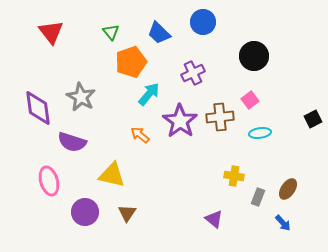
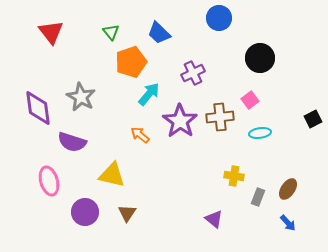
blue circle: moved 16 px right, 4 px up
black circle: moved 6 px right, 2 px down
blue arrow: moved 5 px right
